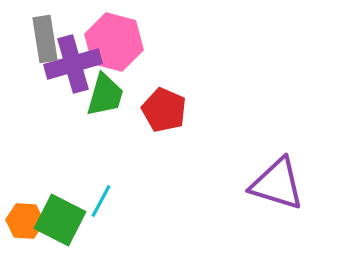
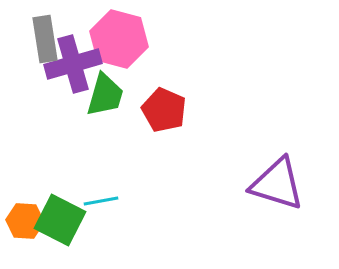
pink hexagon: moved 5 px right, 3 px up
cyan line: rotated 52 degrees clockwise
